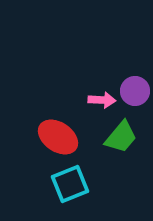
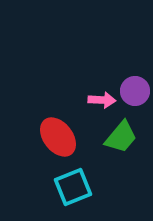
red ellipse: rotated 18 degrees clockwise
cyan square: moved 3 px right, 3 px down
